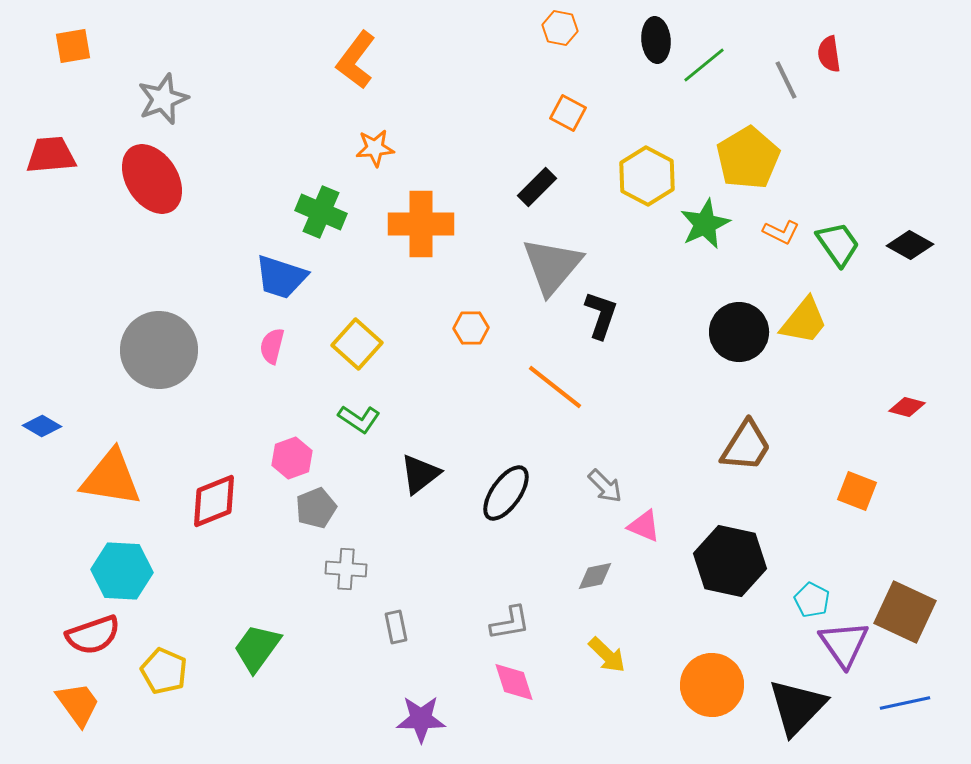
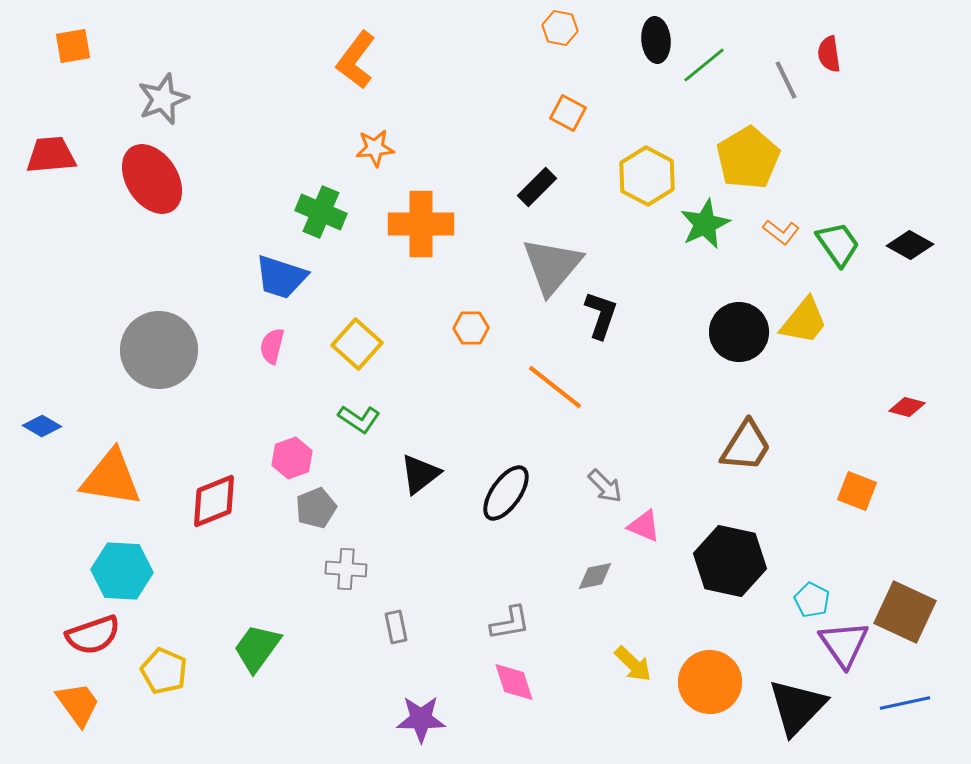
orange L-shape at (781, 232): rotated 12 degrees clockwise
yellow arrow at (607, 655): moved 26 px right, 9 px down
orange circle at (712, 685): moved 2 px left, 3 px up
